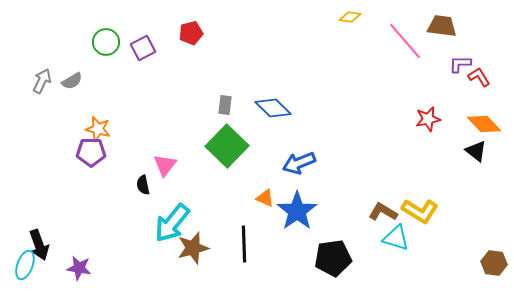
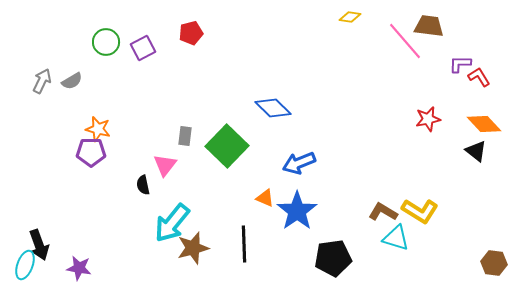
brown trapezoid: moved 13 px left
gray rectangle: moved 40 px left, 31 px down
